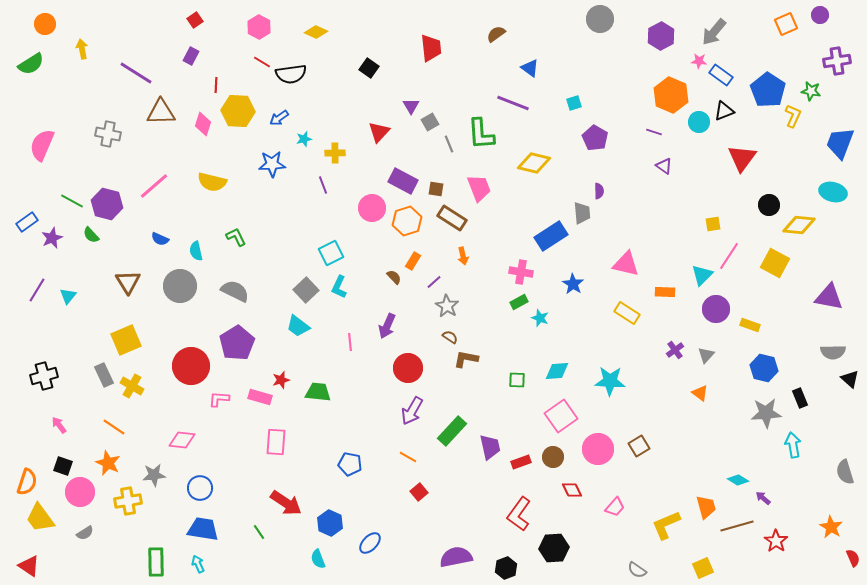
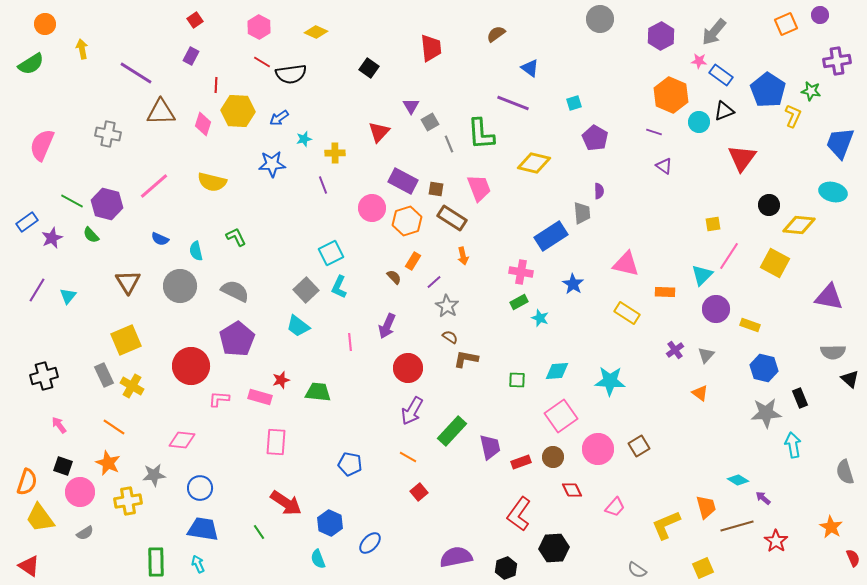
purple pentagon at (237, 343): moved 4 px up
